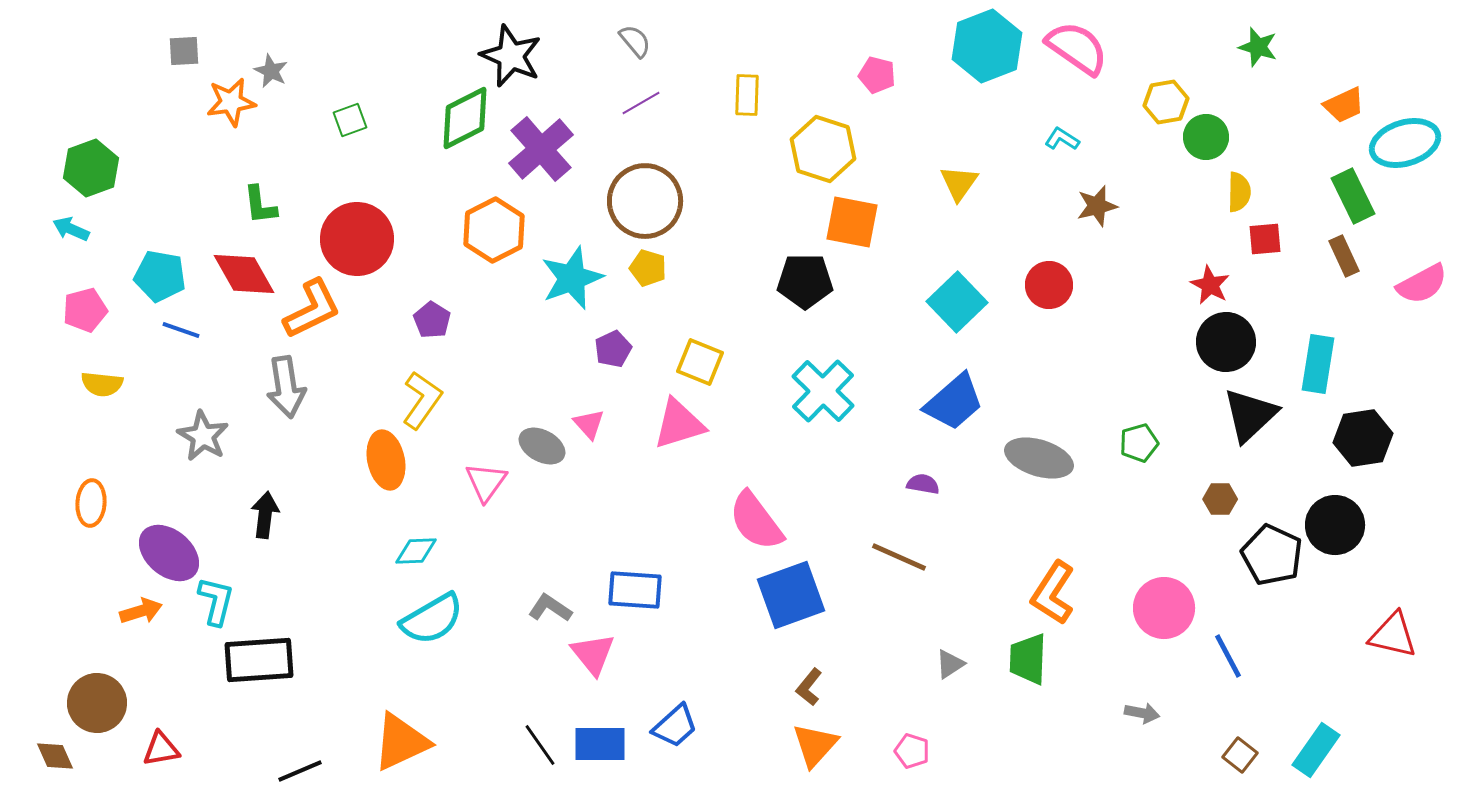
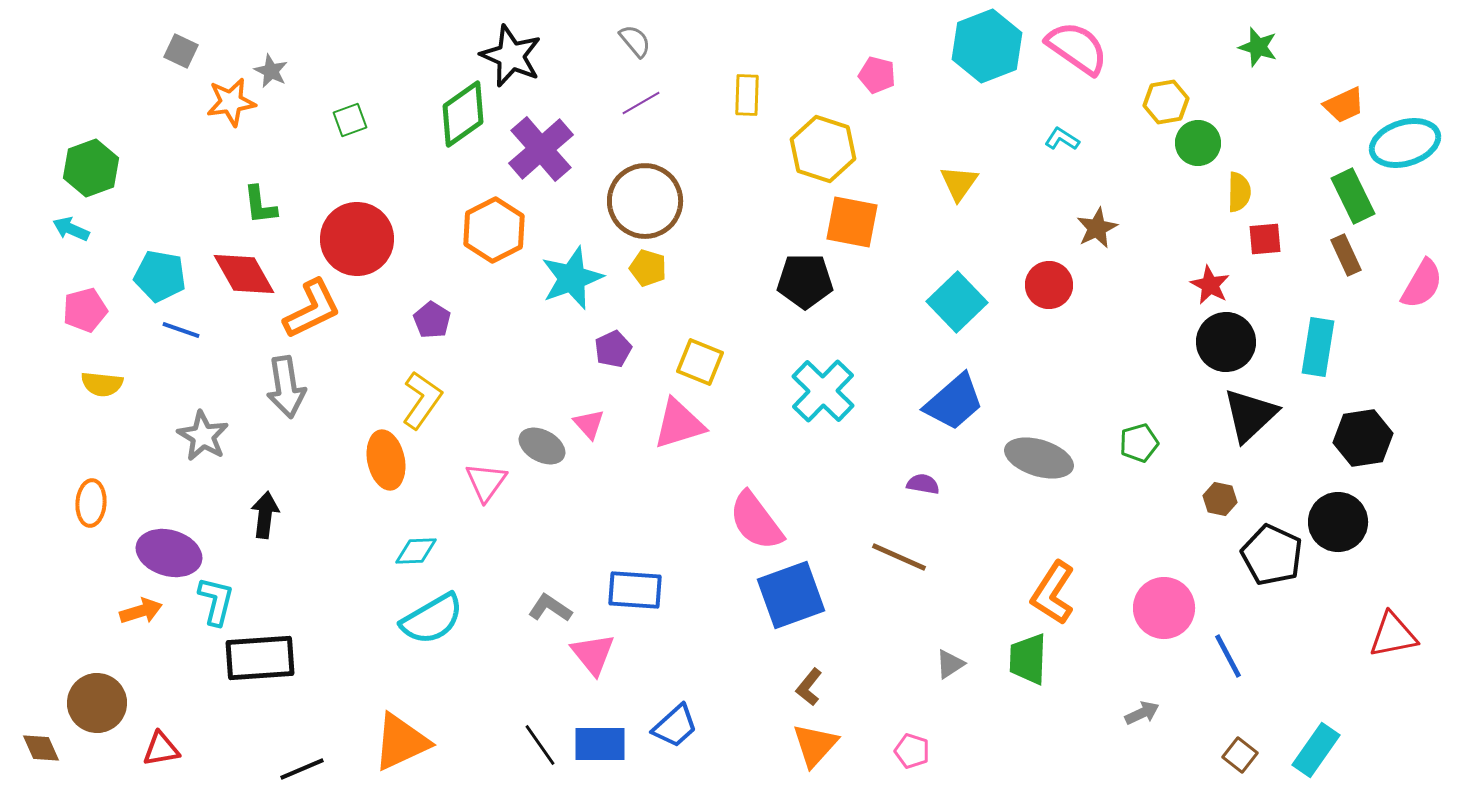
gray square at (184, 51): moved 3 px left; rotated 28 degrees clockwise
green diamond at (465, 118): moved 2 px left, 4 px up; rotated 8 degrees counterclockwise
green circle at (1206, 137): moved 8 px left, 6 px down
brown star at (1097, 206): moved 22 px down; rotated 12 degrees counterclockwise
brown rectangle at (1344, 256): moved 2 px right, 1 px up
pink semicircle at (1422, 284): rotated 32 degrees counterclockwise
cyan rectangle at (1318, 364): moved 17 px up
brown hexagon at (1220, 499): rotated 12 degrees clockwise
black circle at (1335, 525): moved 3 px right, 3 px up
purple ellipse at (169, 553): rotated 24 degrees counterclockwise
red triangle at (1393, 635): rotated 24 degrees counterclockwise
black rectangle at (259, 660): moved 1 px right, 2 px up
gray arrow at (1142, 713): rotated 36 degrees counterclockwise
brown diamond at (55, 756): moved 14 px left, 8 px up
black line at (300, 771): moved 2 px right, 2 px up
